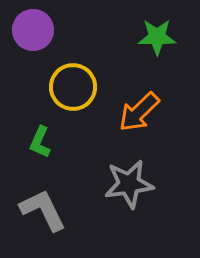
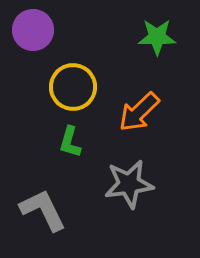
green L-shape: moved 30 px right; rotated 8 degrees counterclockwise
